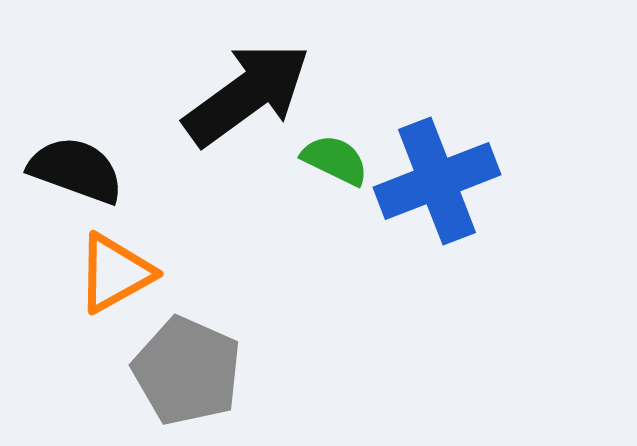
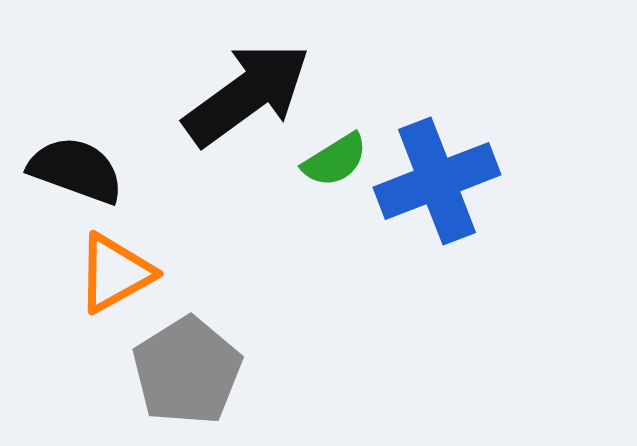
green semicircle: rotated 122 degrees clockwise
gray pentagon: rotated 16 degrees clockwise
